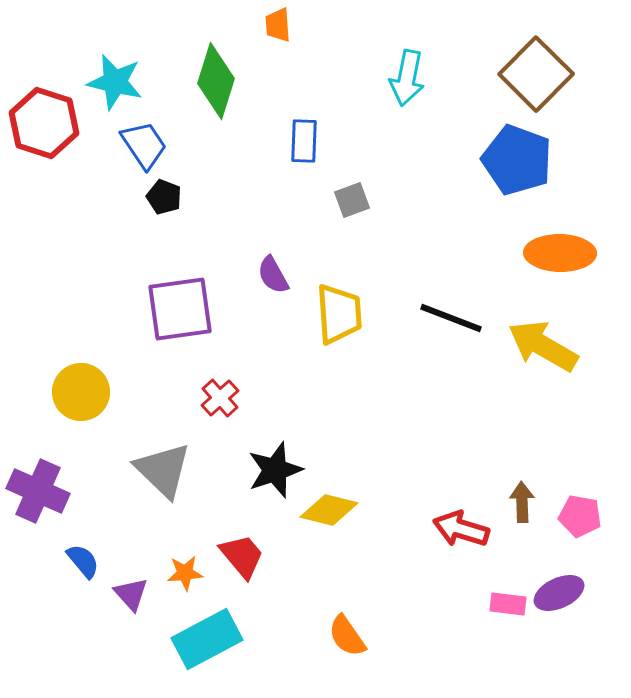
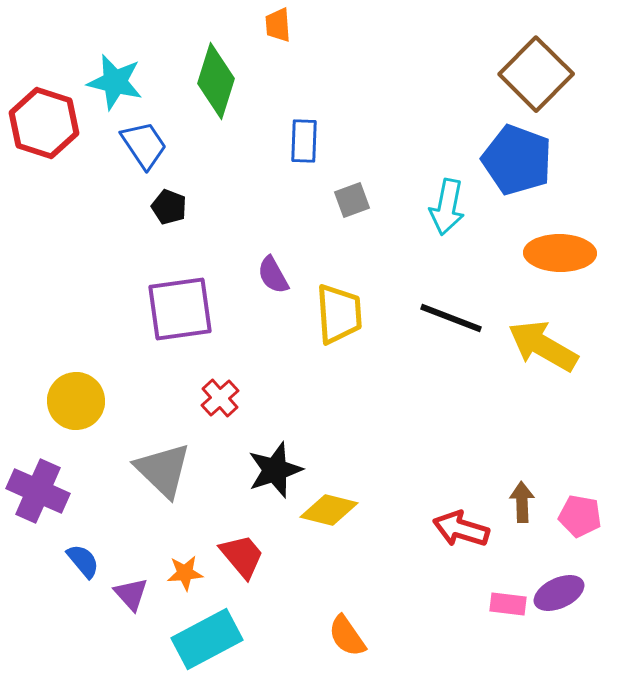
cyan arrow: moved 40 px right, 129 px down
black pentagon: moved 5 px right, 10 px down
yellow circle: moved 5 px left, 9 px down
